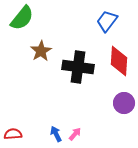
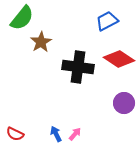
blue trapezoid: rotated 25 degrees clockwise
brown star: moved 9 px up
red diamond: moved 2 px up; rotated 60 degrees counterclockwise
red semicircle: moved 2 px right; rotated 150 degrees counterclockwise
